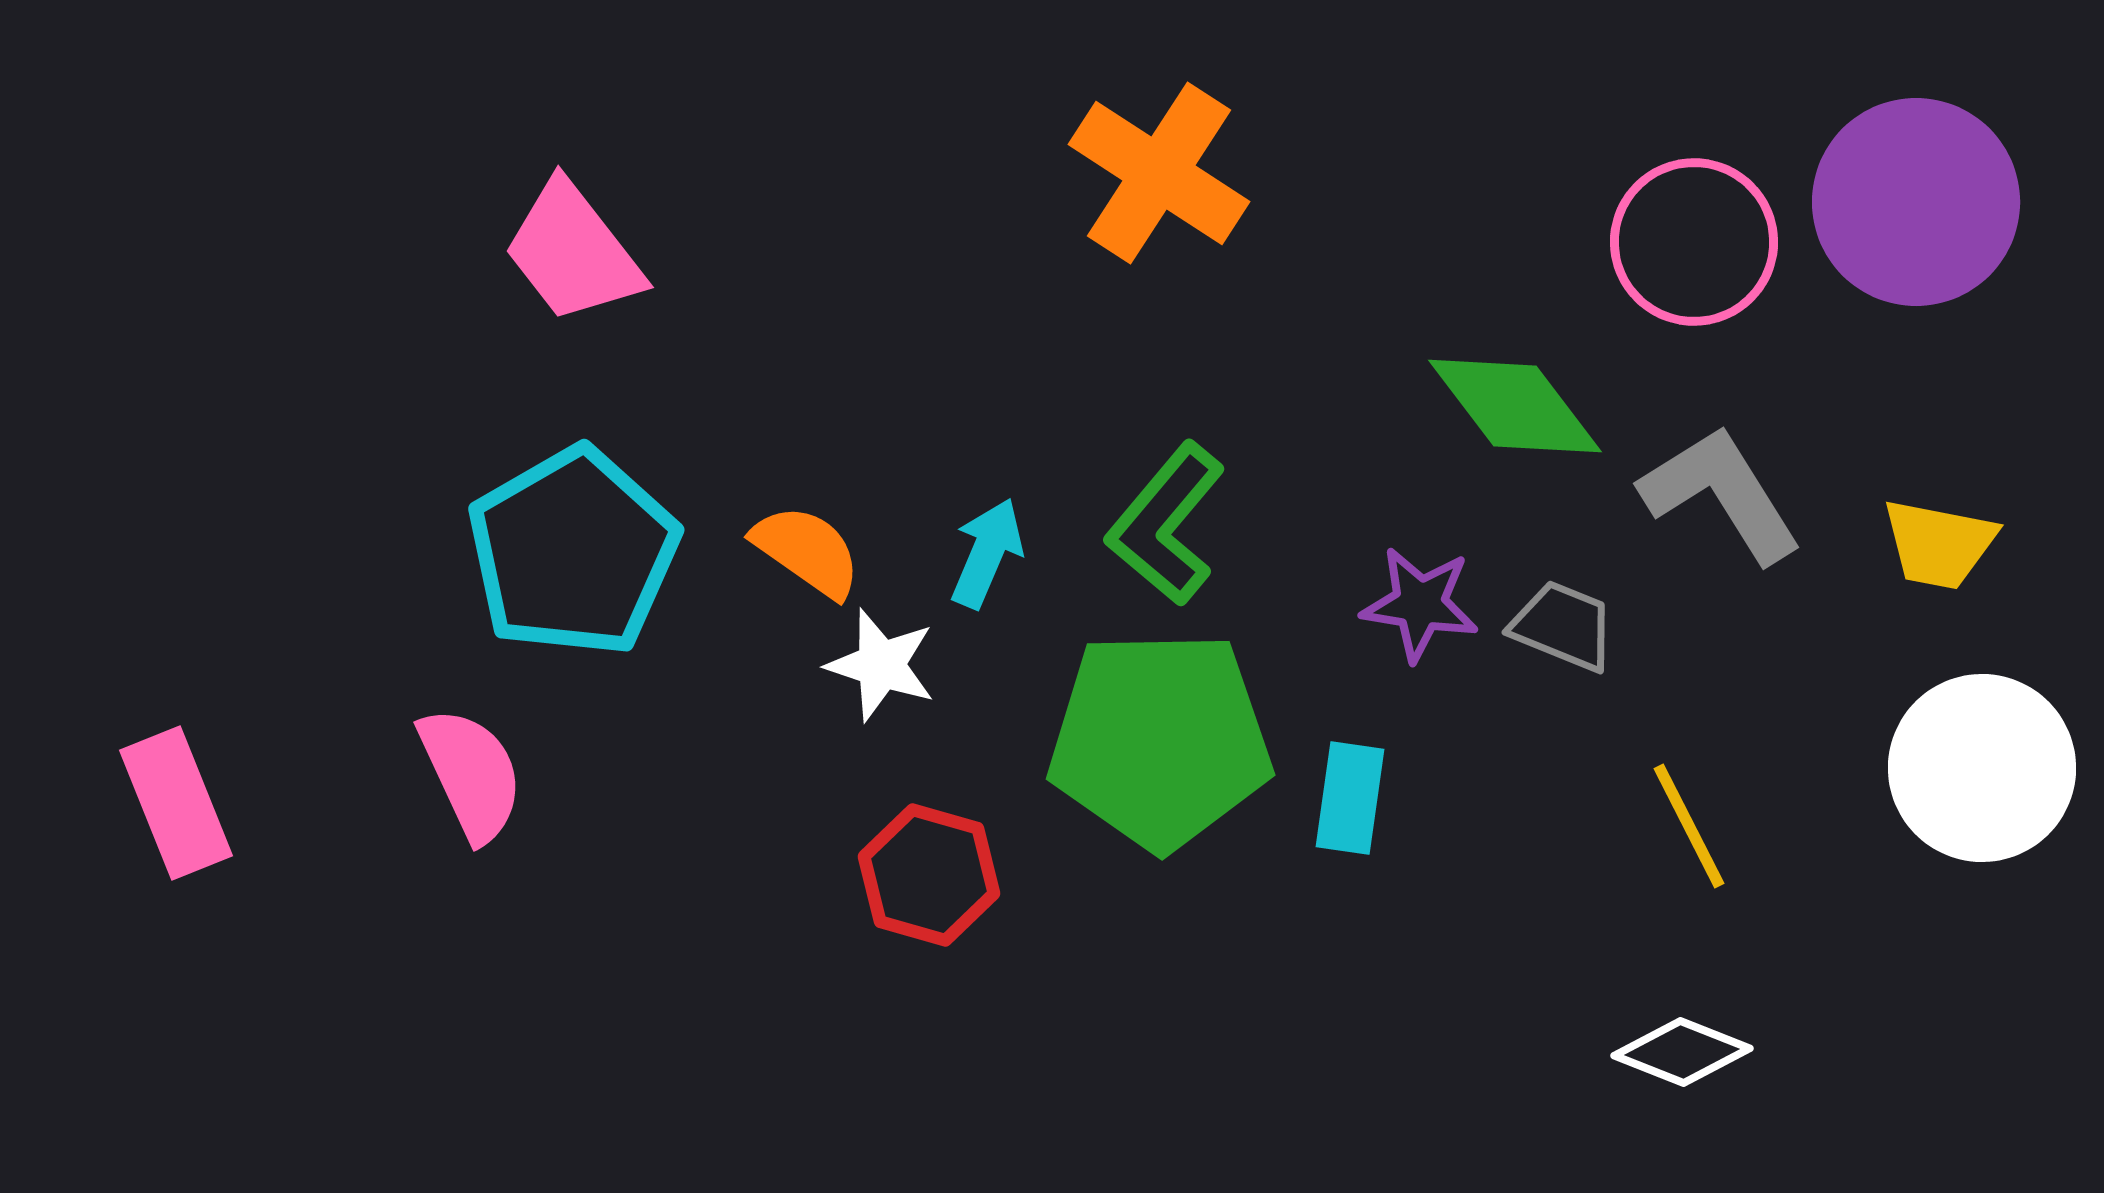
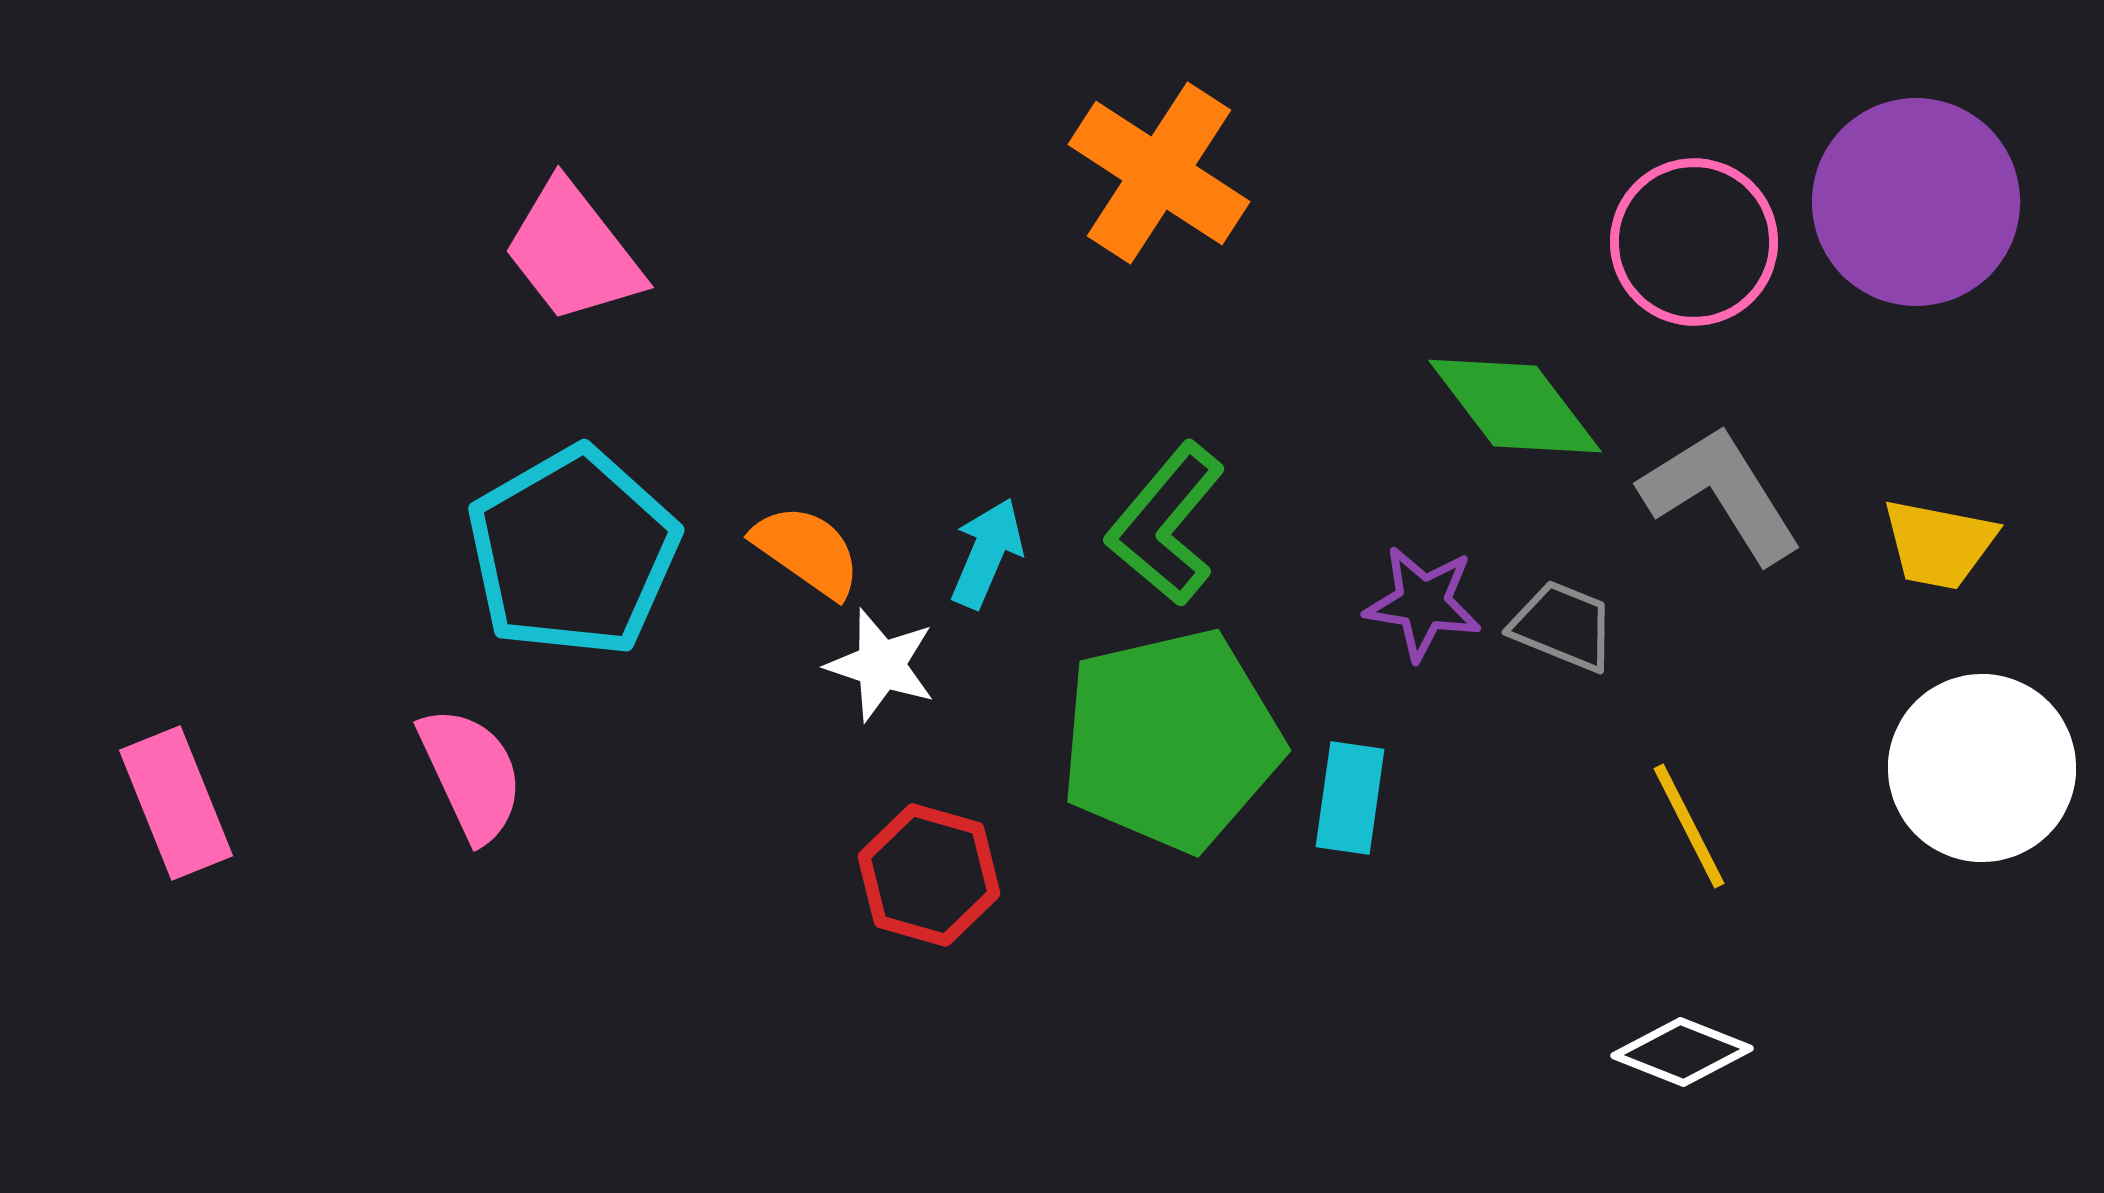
purple star: moved 3 px right, 1 px up
green pentagon: moved 11 px right; rotated 12 degrees counterclockwise
